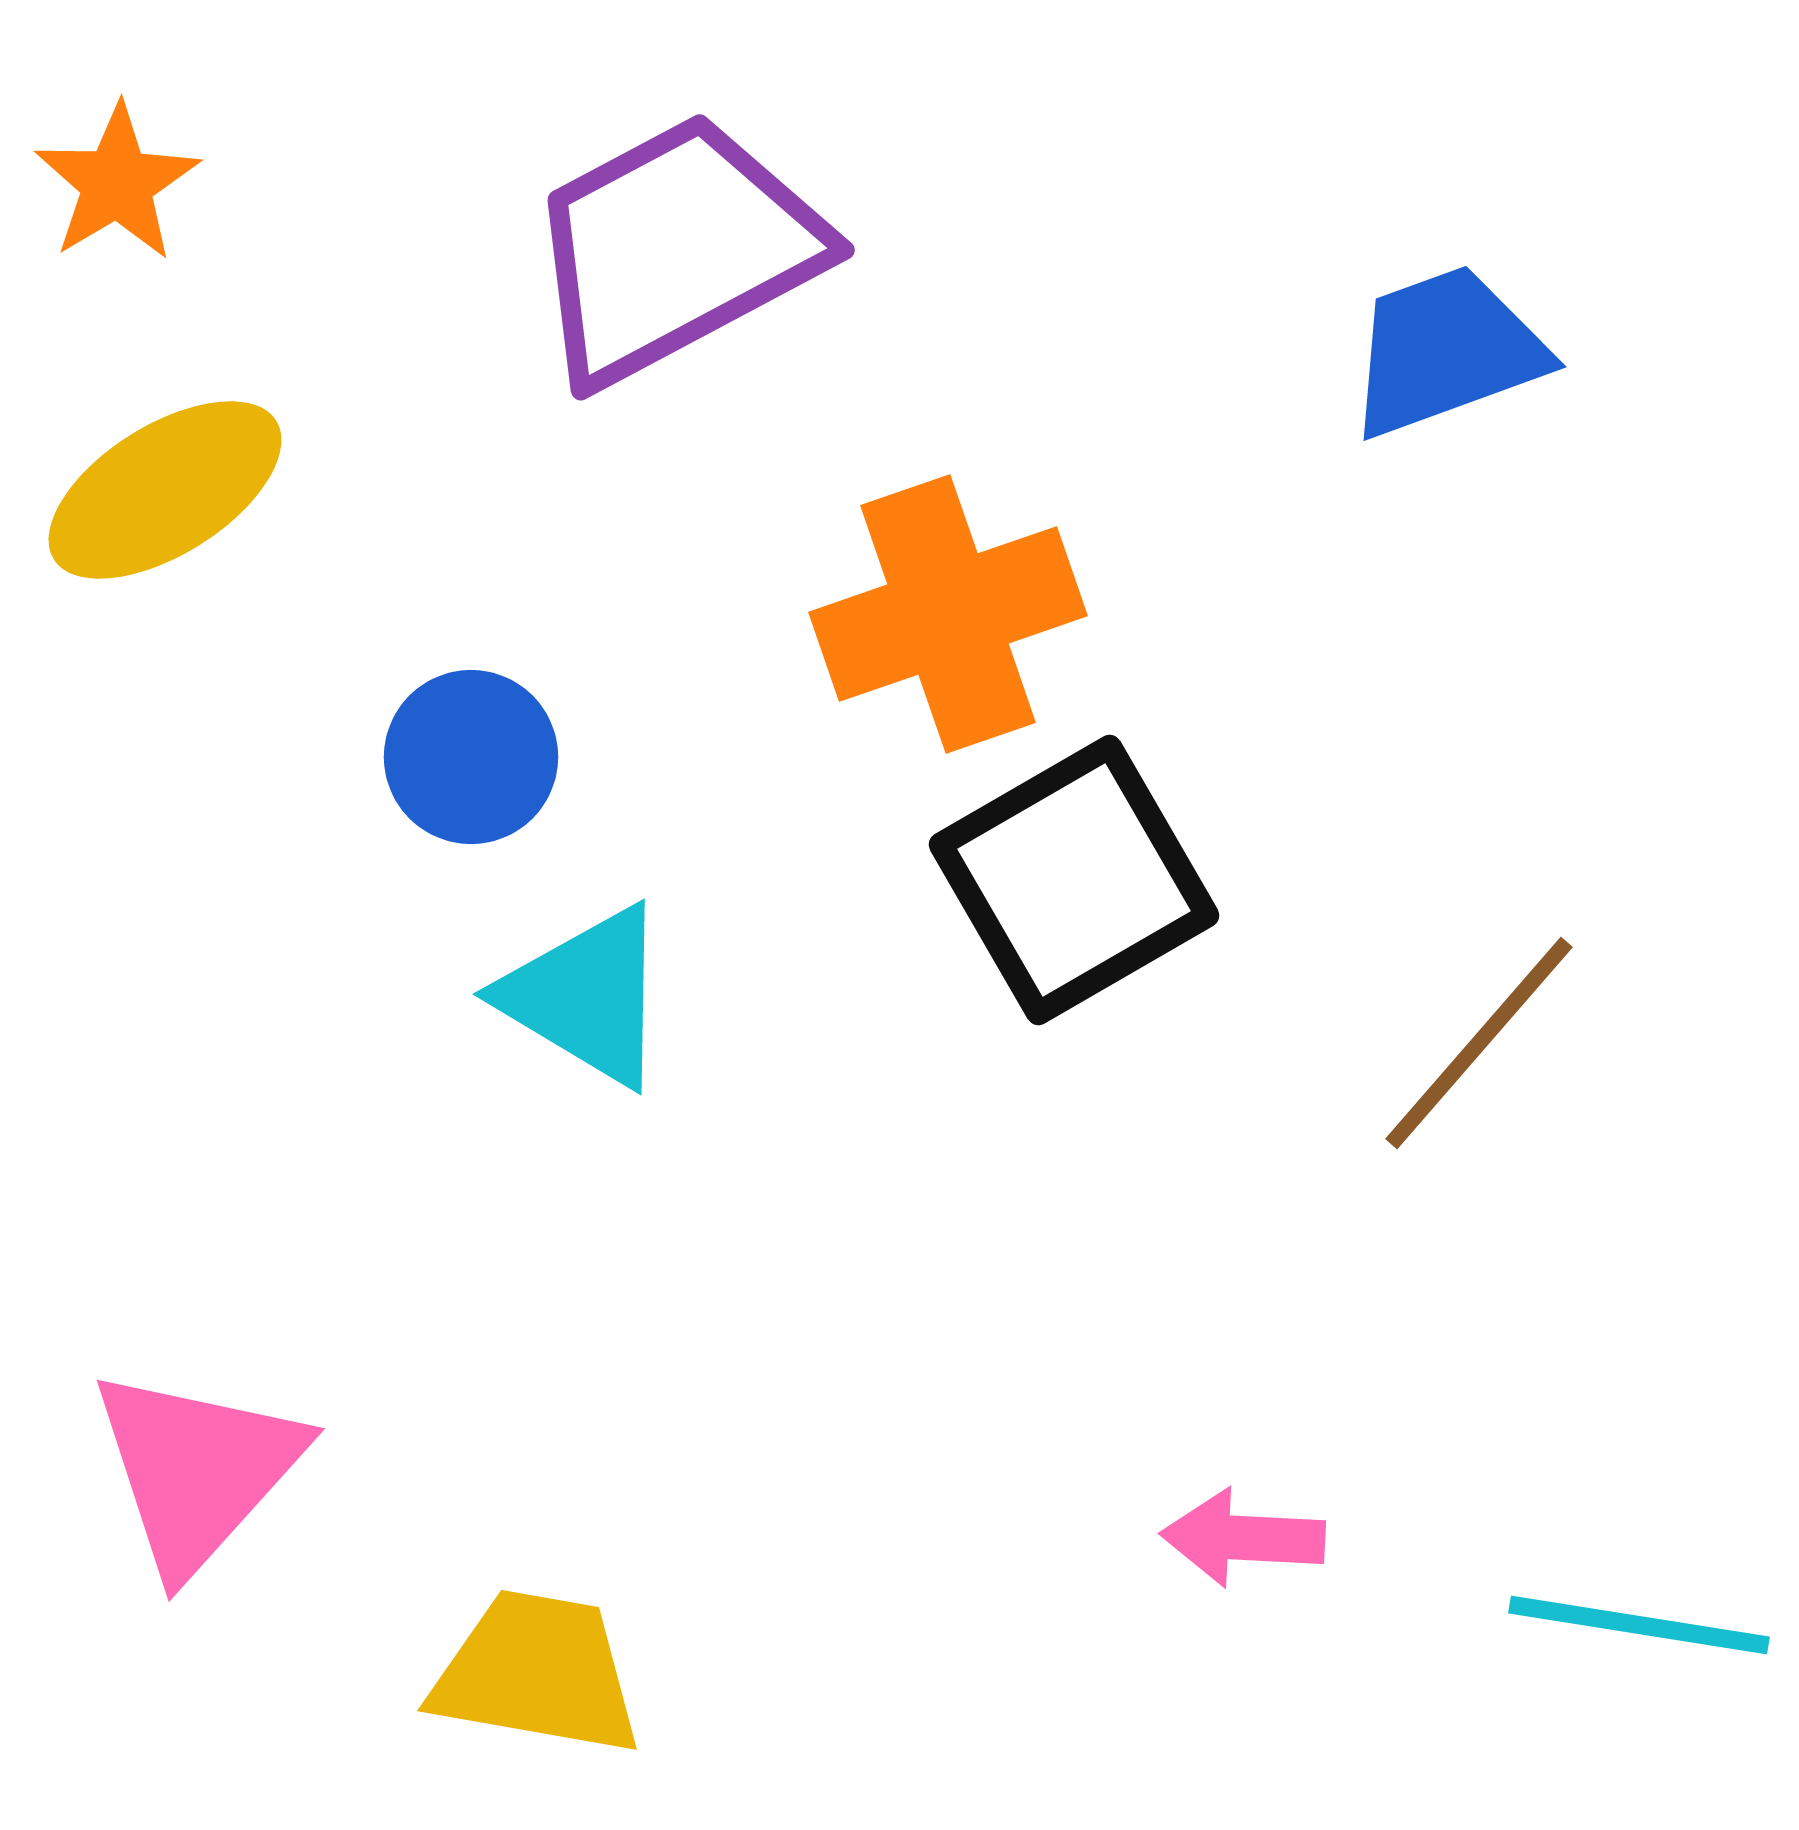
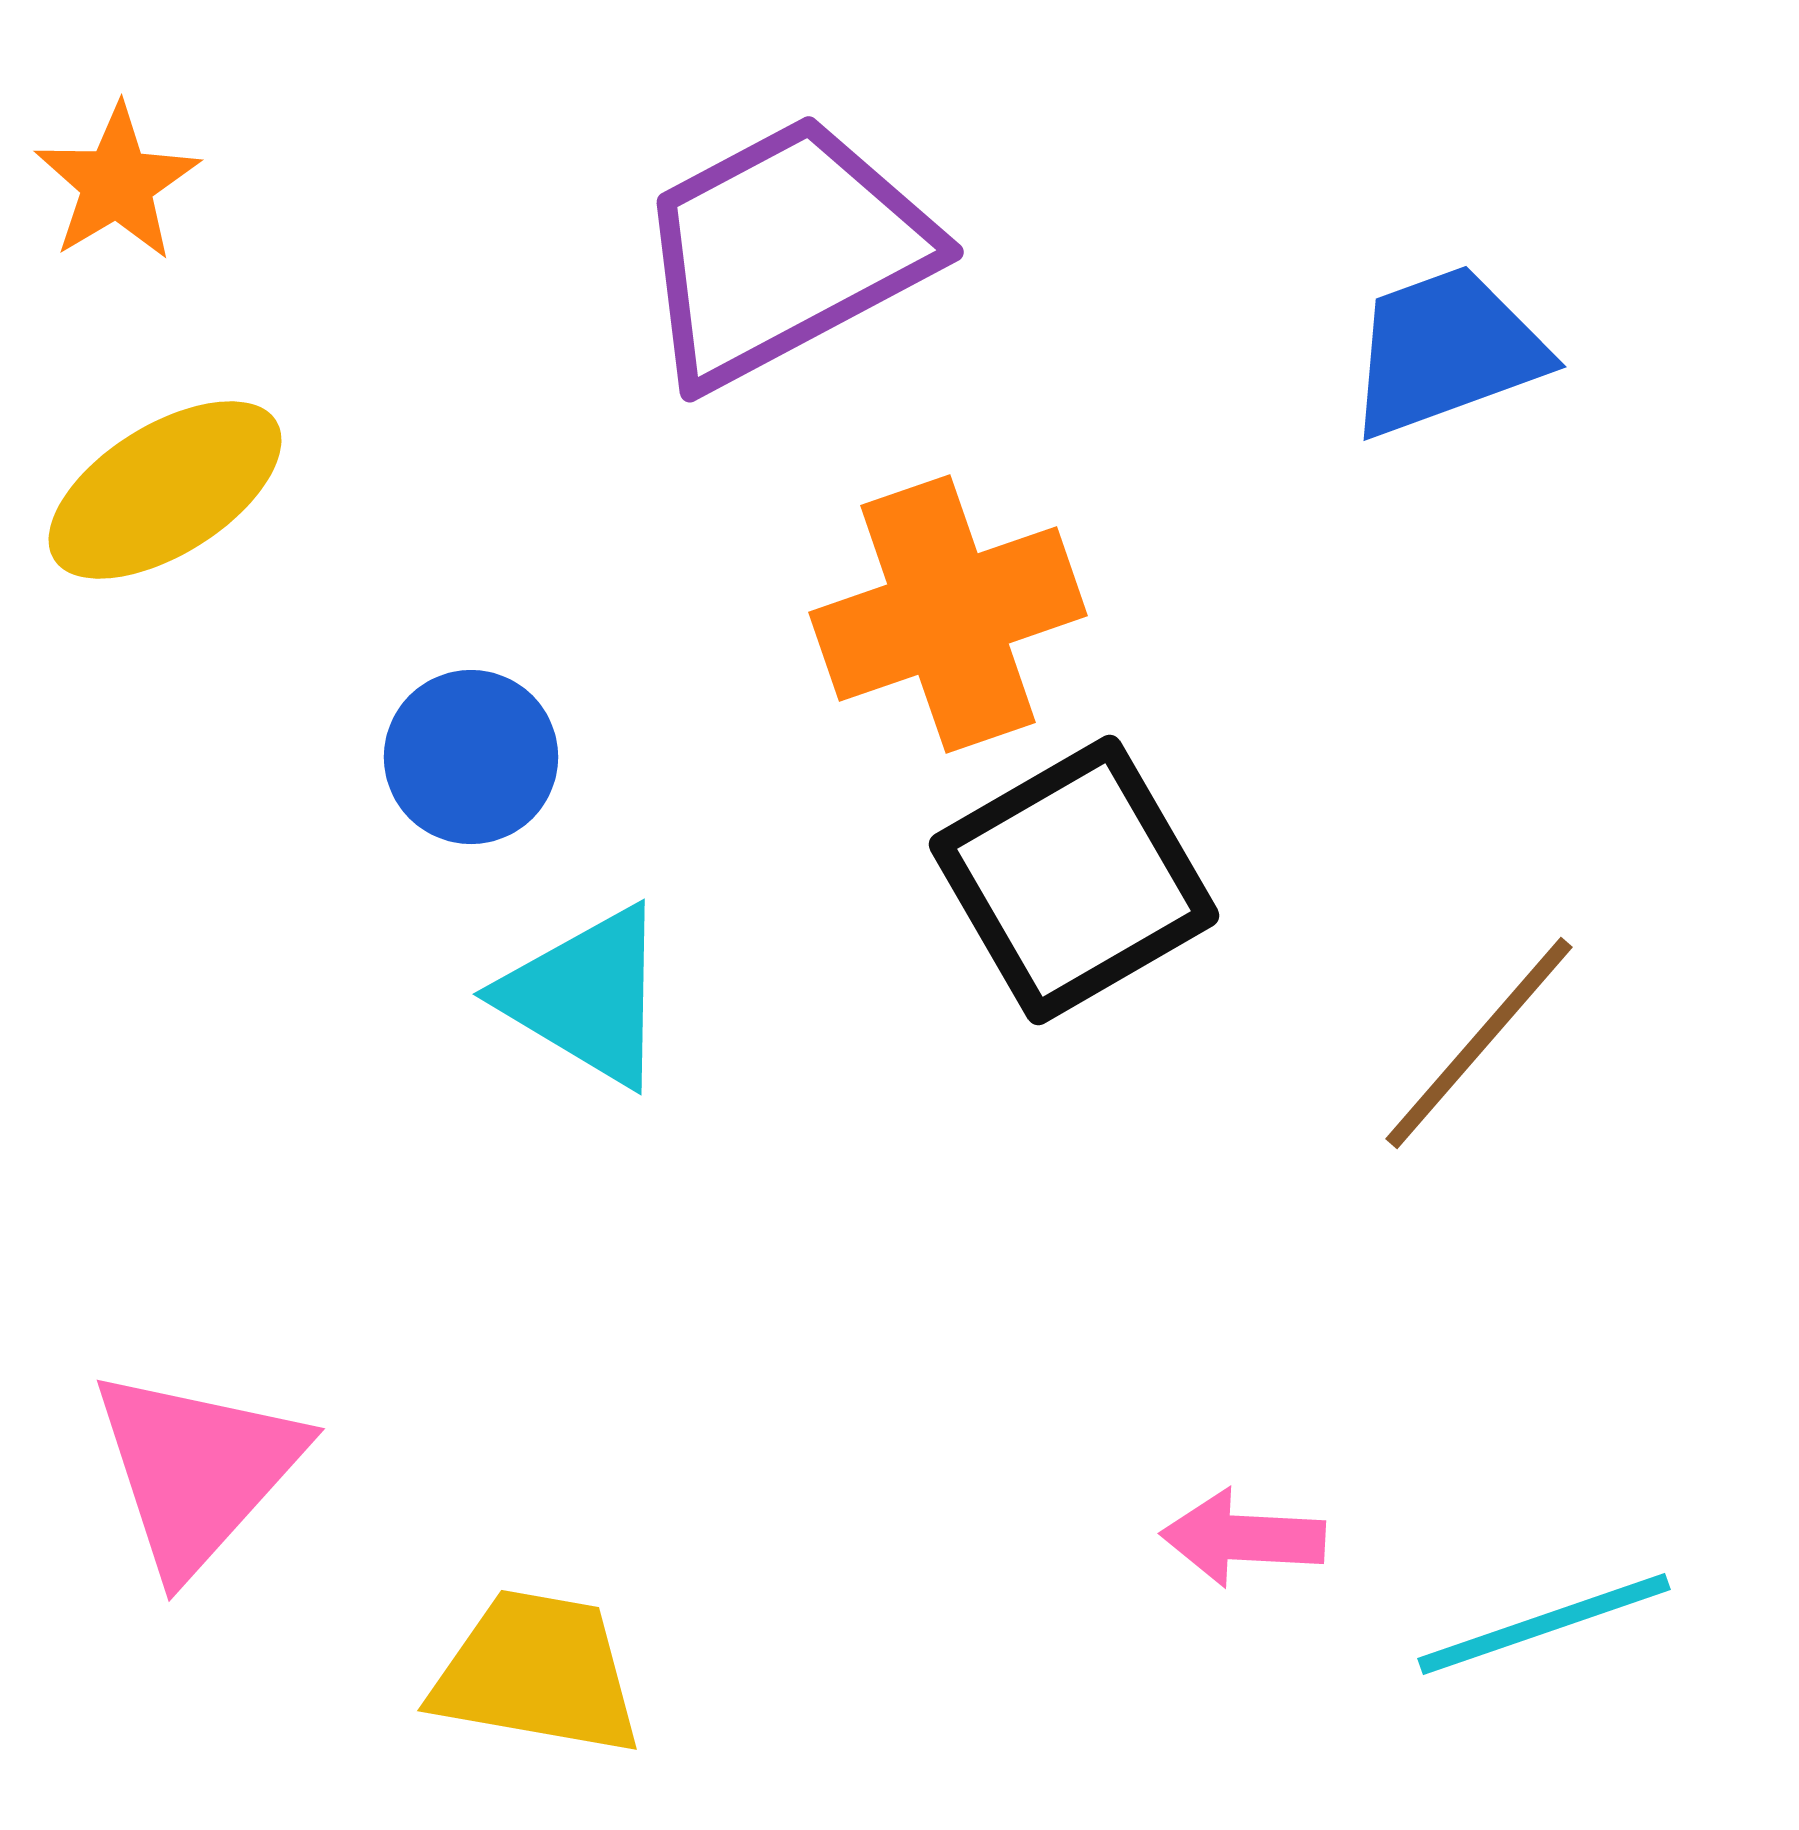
purple trapezoid: moved 109 px right, 2 px down
cyan line: moved 95 px left, 1 px up; rotated 28 degrees counterclockwise
